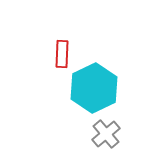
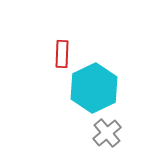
gray cross: moved 1 px right, 1 px up
